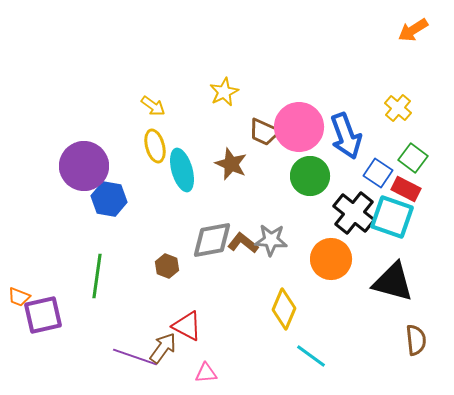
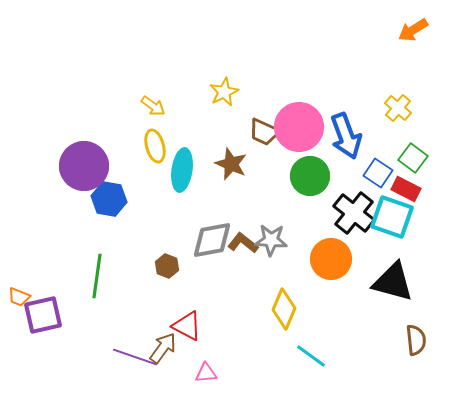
cyan ellipse: rotated 24 degrees clockwise
